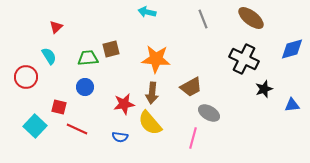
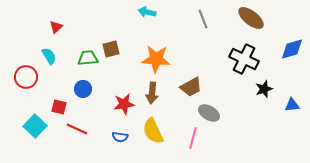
blue circle: moved 2 px left, 2 px down
yellow semicircle: moved 3 px right, 8 px down; rotated 16 degrees clockwise
